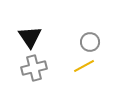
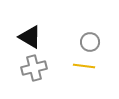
black triangle: rotated 25 degrees counterclockwise
yellow line: rotated 35 degrees clockwise
